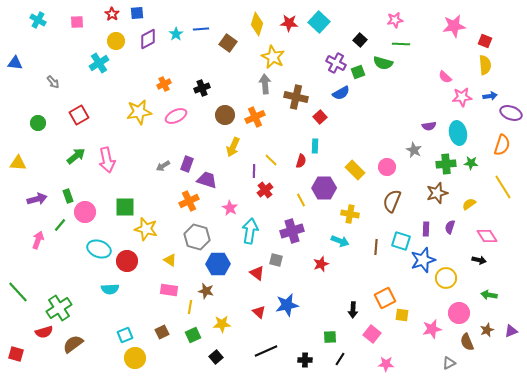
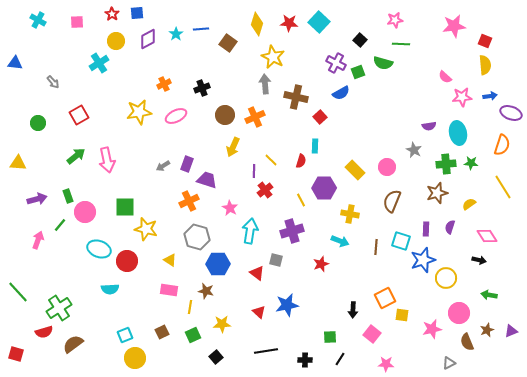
black line at (266, 351): rotated 15 degrees clockwise
